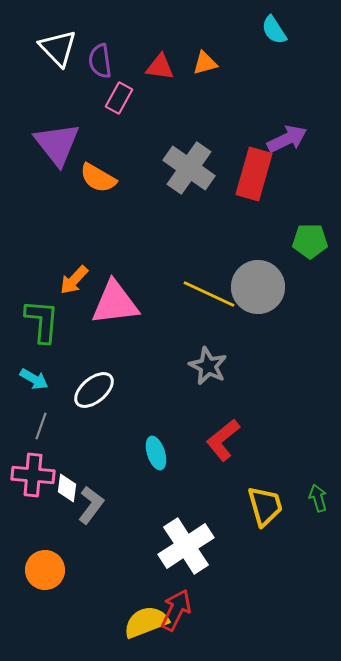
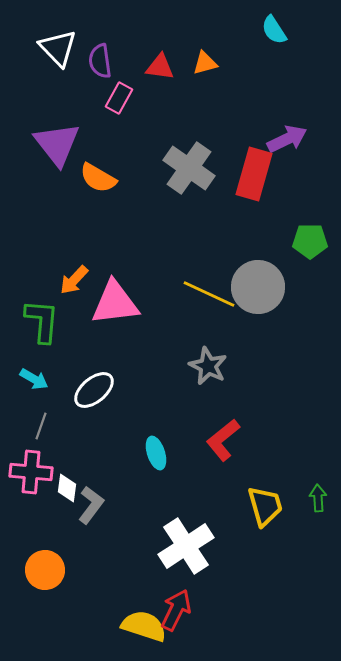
pink cross: moved 2 px left, 3 px up
green arrow: rotated 12 degrees clockwise
yellow semicircle: moved 2 px left, 4 px down; rotated 39 degrees clockwise
